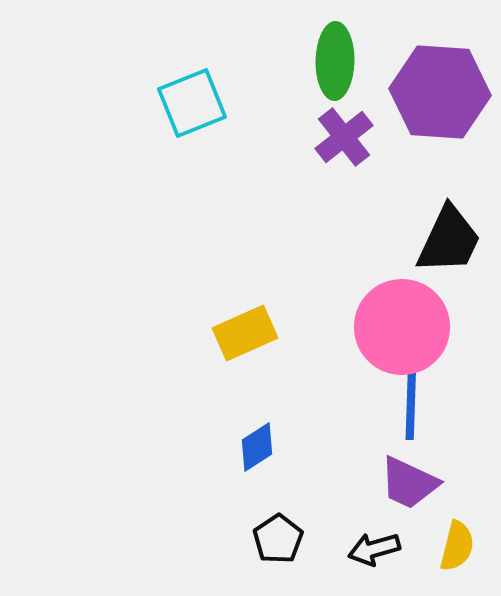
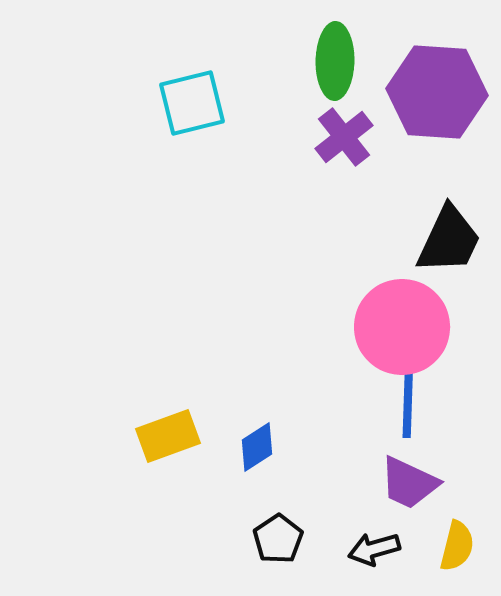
purple hexagon: moved 3 px left
cyan square: rotated 8 degrees clockwise
yellow rectangle: moved 77 px left, 103 px down; rotated 4 degrees clockwise
blue line: moved 3 px left, 2 px up
